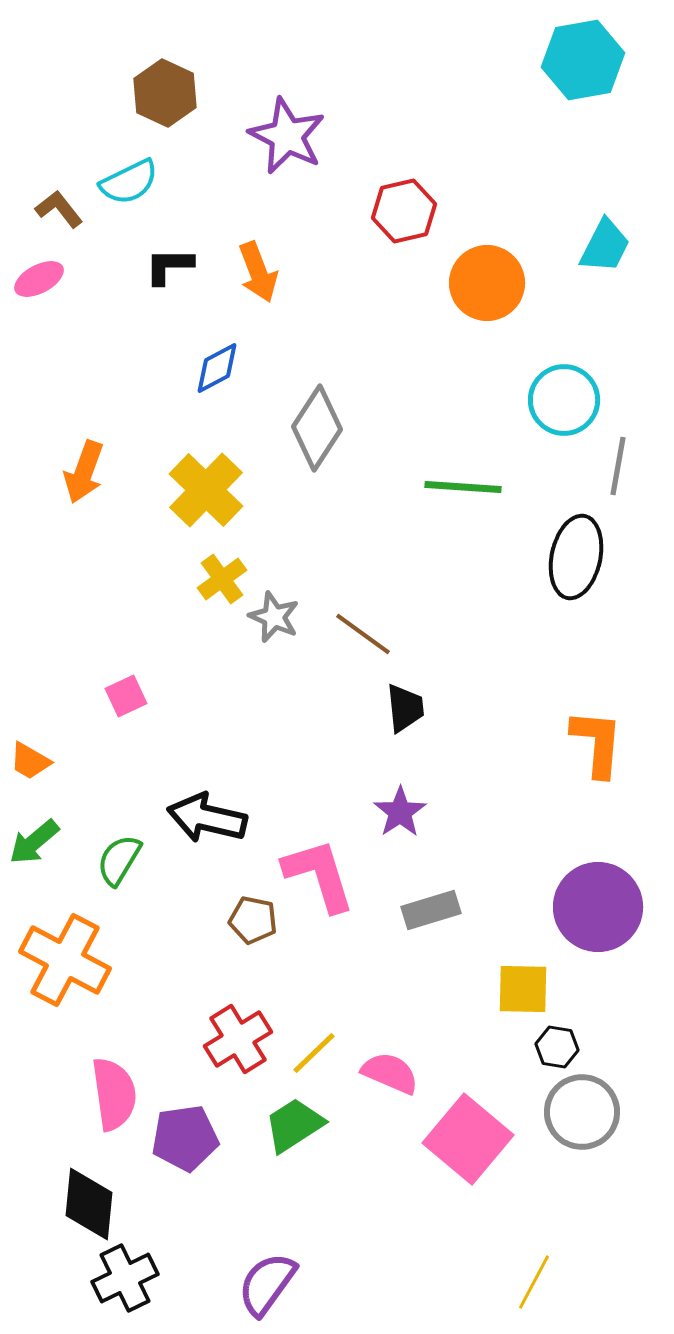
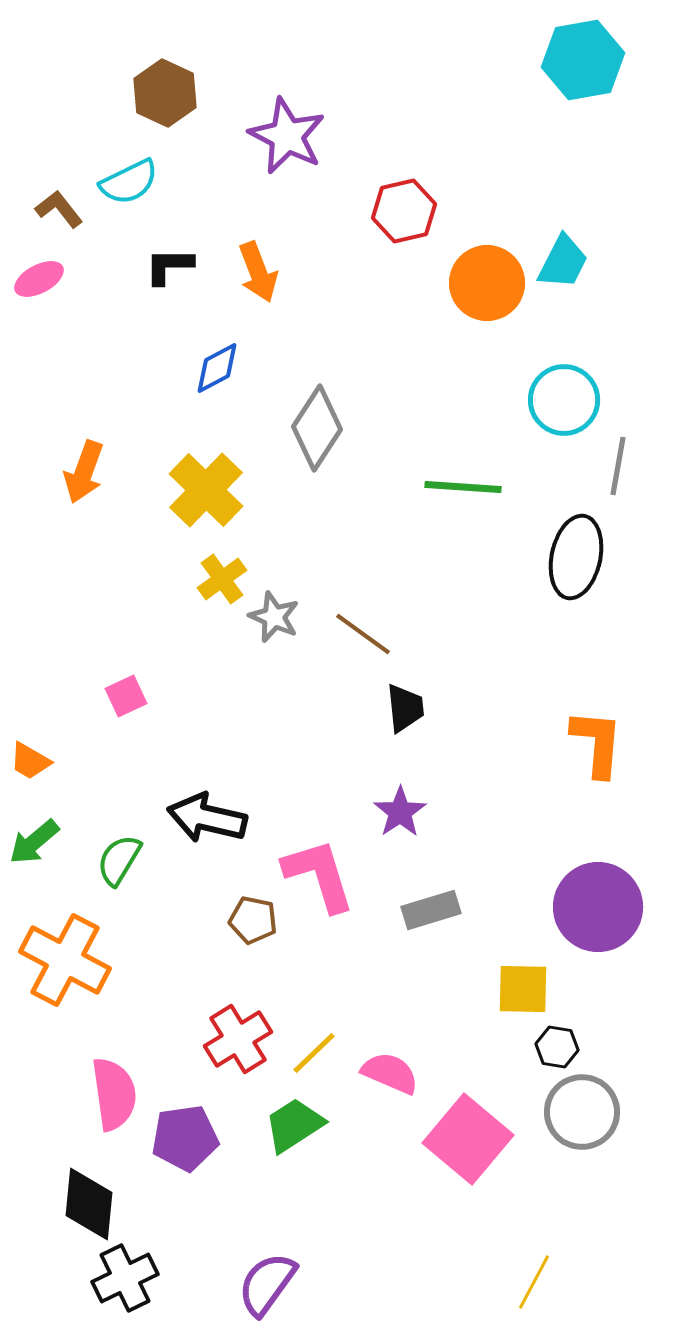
cyan trapezoid at (605, 246): moved 42 px left, 16 px down
